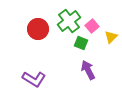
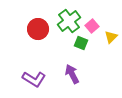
purple arrow: moved 16 px left, 4 px down
